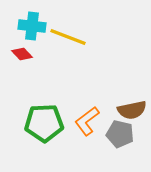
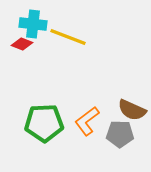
cyan cross: moved 1 px right, 2 px up
red diamond: moved 10 px up; rotated 25 degrees counterclockwise
brown semicircle: rotated 36 degrees clockwise
gray pentagon: rotated 12 degrees counterclockwise
